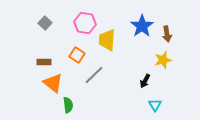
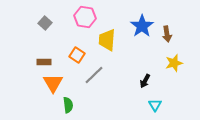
pink hexagon: moved 6 px up
yellow star: moved 11 px right, 3 px down
orange triangle: rotated 20 degrees clockwise
